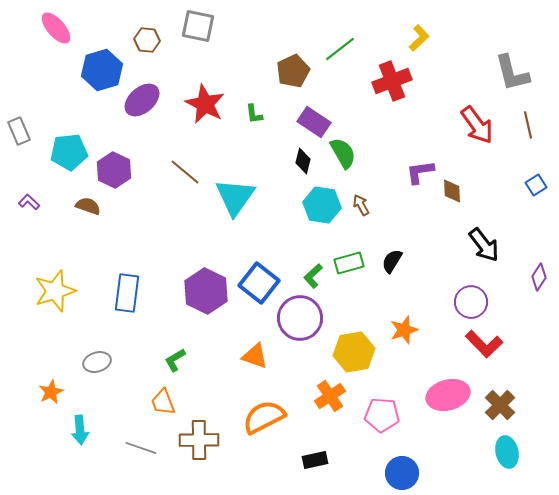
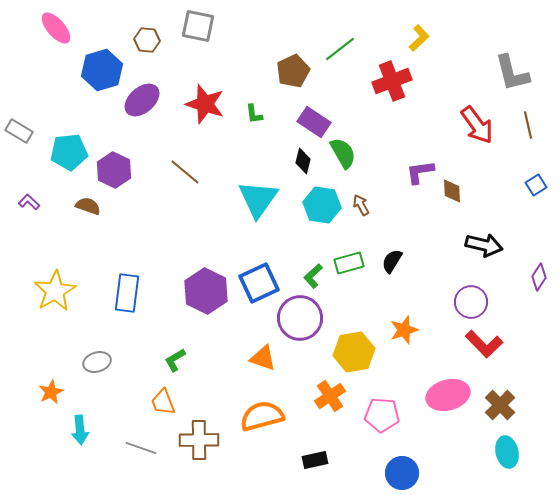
red star at (205, 104): rotated 9 degrees counterclockwise
gray rectangle at (19, 131): rotated 36 degrees counterclockwise
cyan triangle at (235, 197): moved 23 px right, 2 px down
black arrow at (484, 245): rotated 39 degrees counterclockwise
blue square at (259, 283): rotated 27 degrees clockwise
yellow star at (55, 291): rotated 12 degrees counterclockwise
orange triangle at (255, 356): moved 8 px right, 2 px down
orange semicircle at (264, 417): moved 2 px left, 1 px up; rotated 12 degrees clockwise
